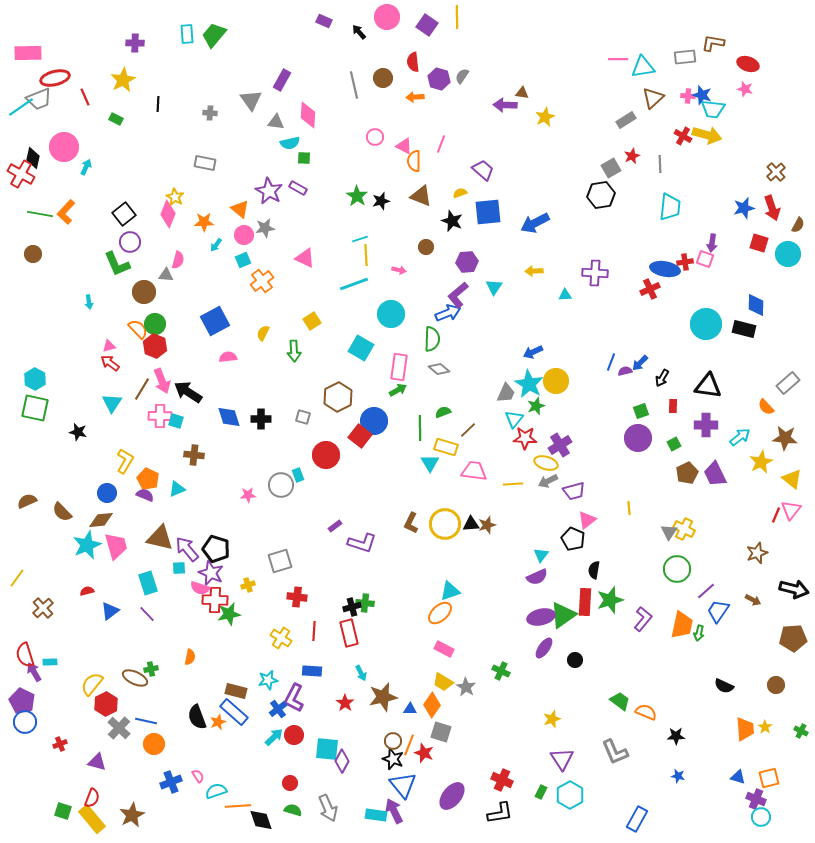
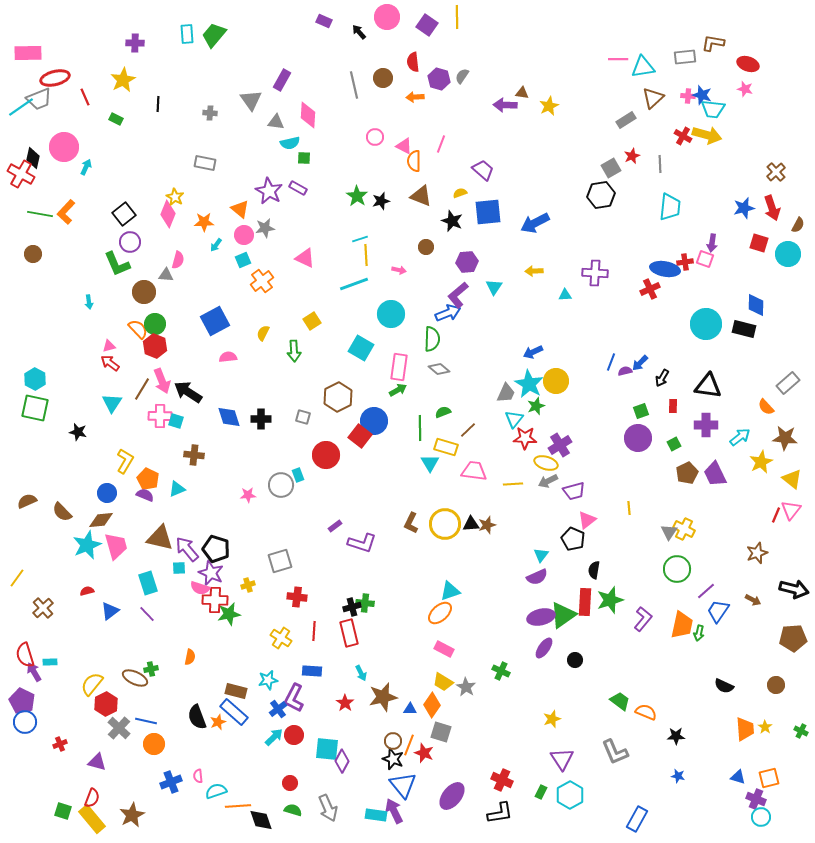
yellow star at (545, 117): moved 4 px right, 11 px up
pink semicircle at (198, 776): rotated 152 degrees counterclockwise
